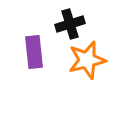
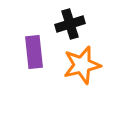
orange star: moved 5 px left, 5 px down
